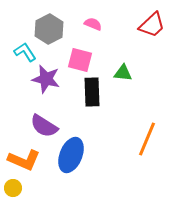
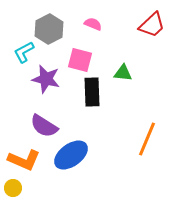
cyan L-shape: moved 1 px left; rotated 85 degrees counterclockwise
blue ellipse: rotated 32 degrees clockwise
